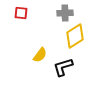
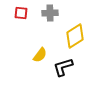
gray cross: moved 15 px left
